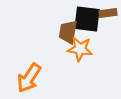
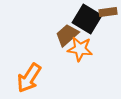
brown rectangle: moved 1 px up
black square: rotated 24 degrees clockwise
brown trapezoid: moved 1 px left, 3 px down; rotated 40 degrees clockwise
